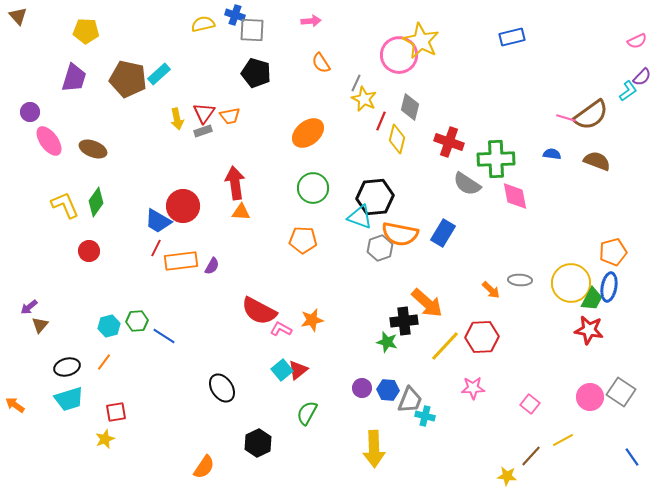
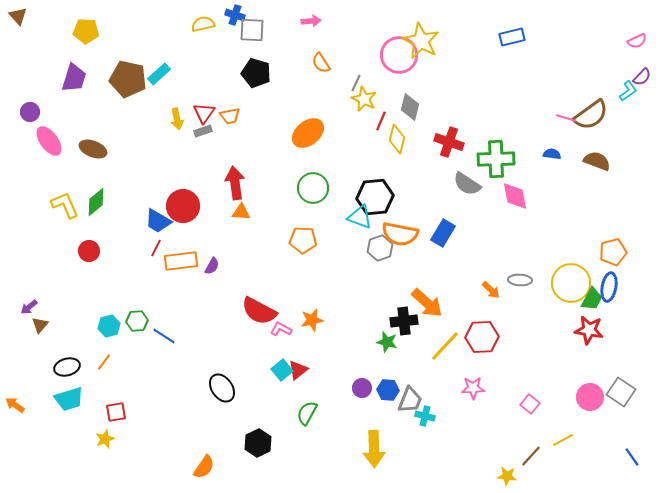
green diamond at (96, 202): rotated 16 degrees clockwise
